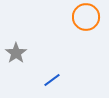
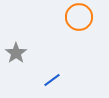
orange circle: moved 7 px left
